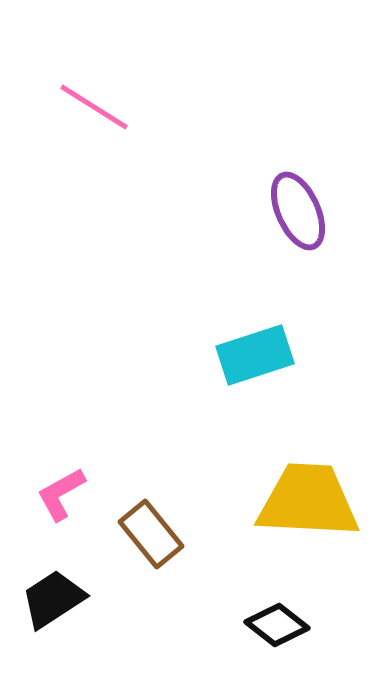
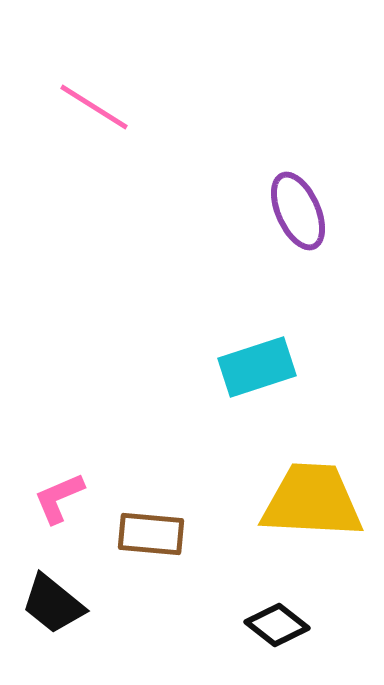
cyan rectangle: moved 2 px right, 12 px down
pink L-shape: moved 2 px left, 4 px down; rotated 6 degrees clockwise
yellow trapezoid: moved 4 px right
brown rectangle: rotated 46 degrees counterclockwise
black trapezoid: moved 5 px down; rotated 108 degrees counterclockwise
